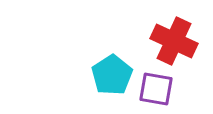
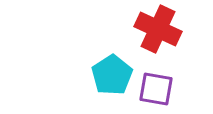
red cross: moved 16 px left, 12 px up
